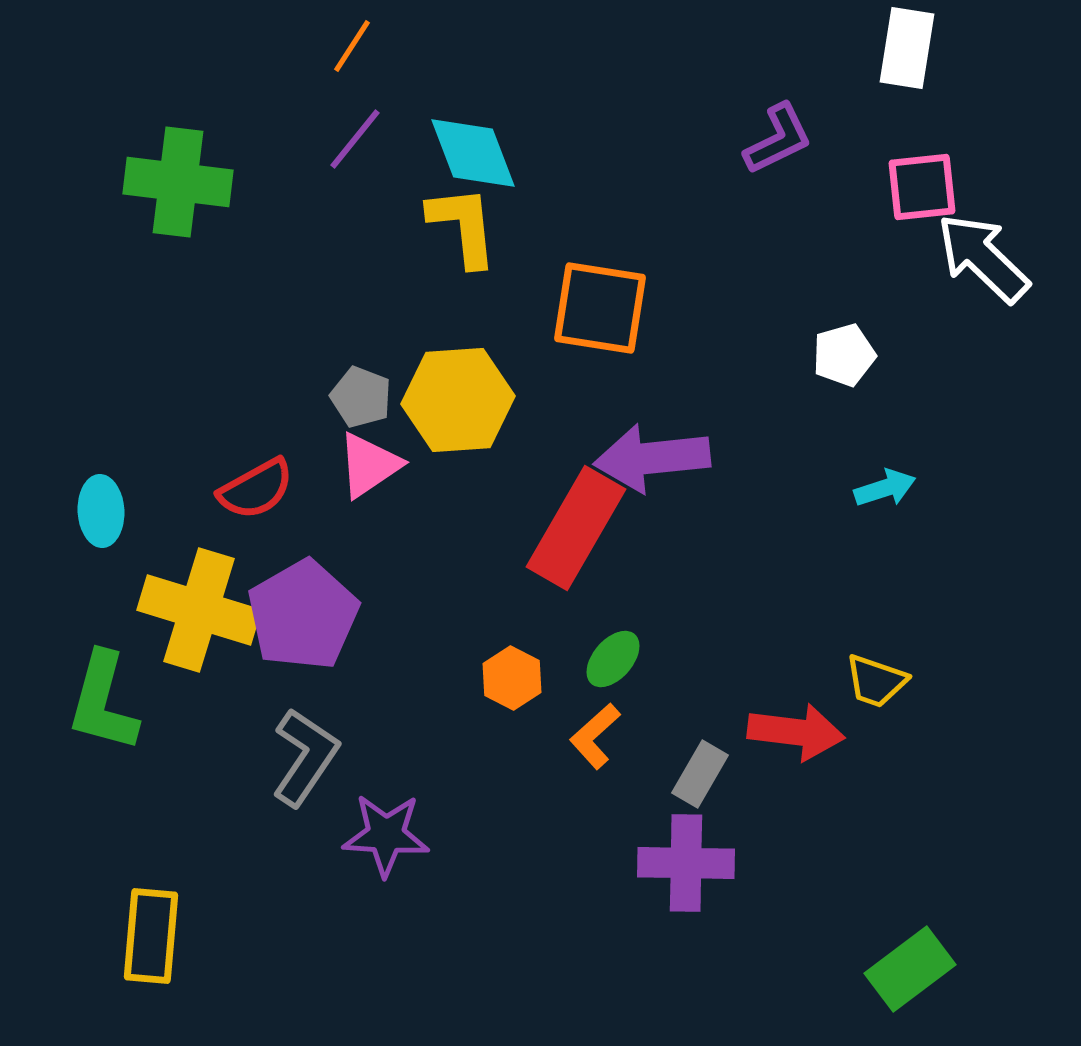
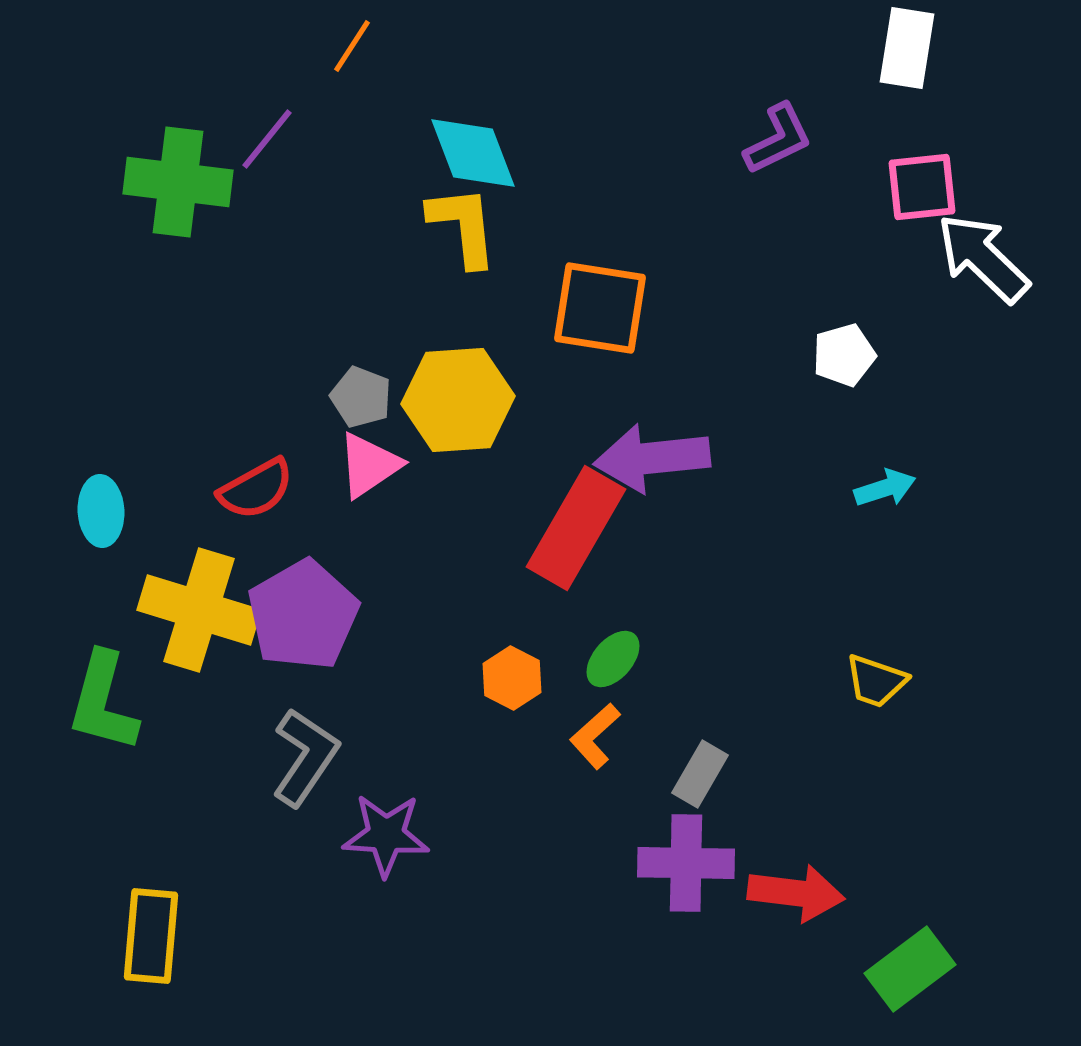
purple line: moved 88 px left
red arrow: moved 161 px down
